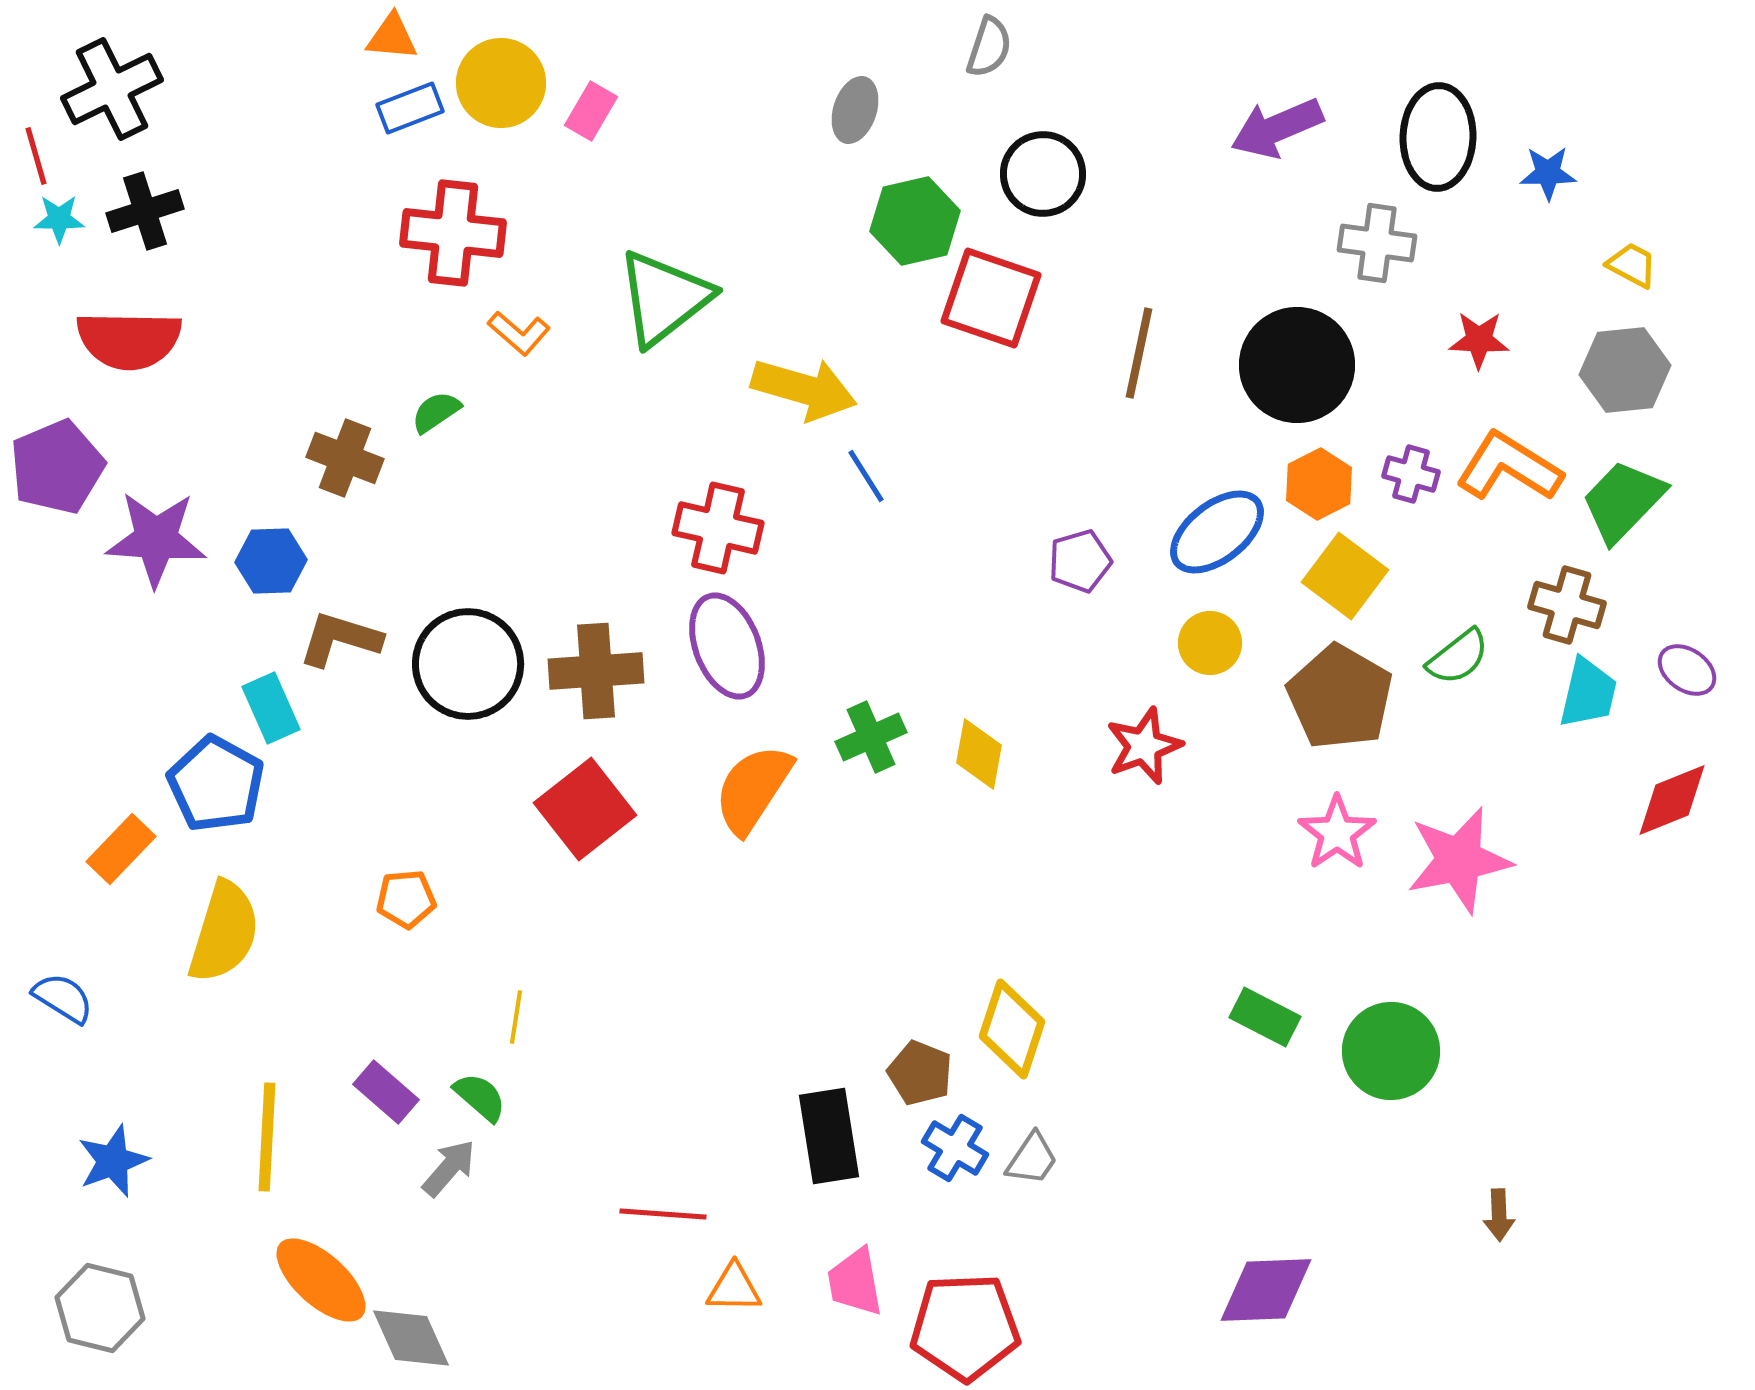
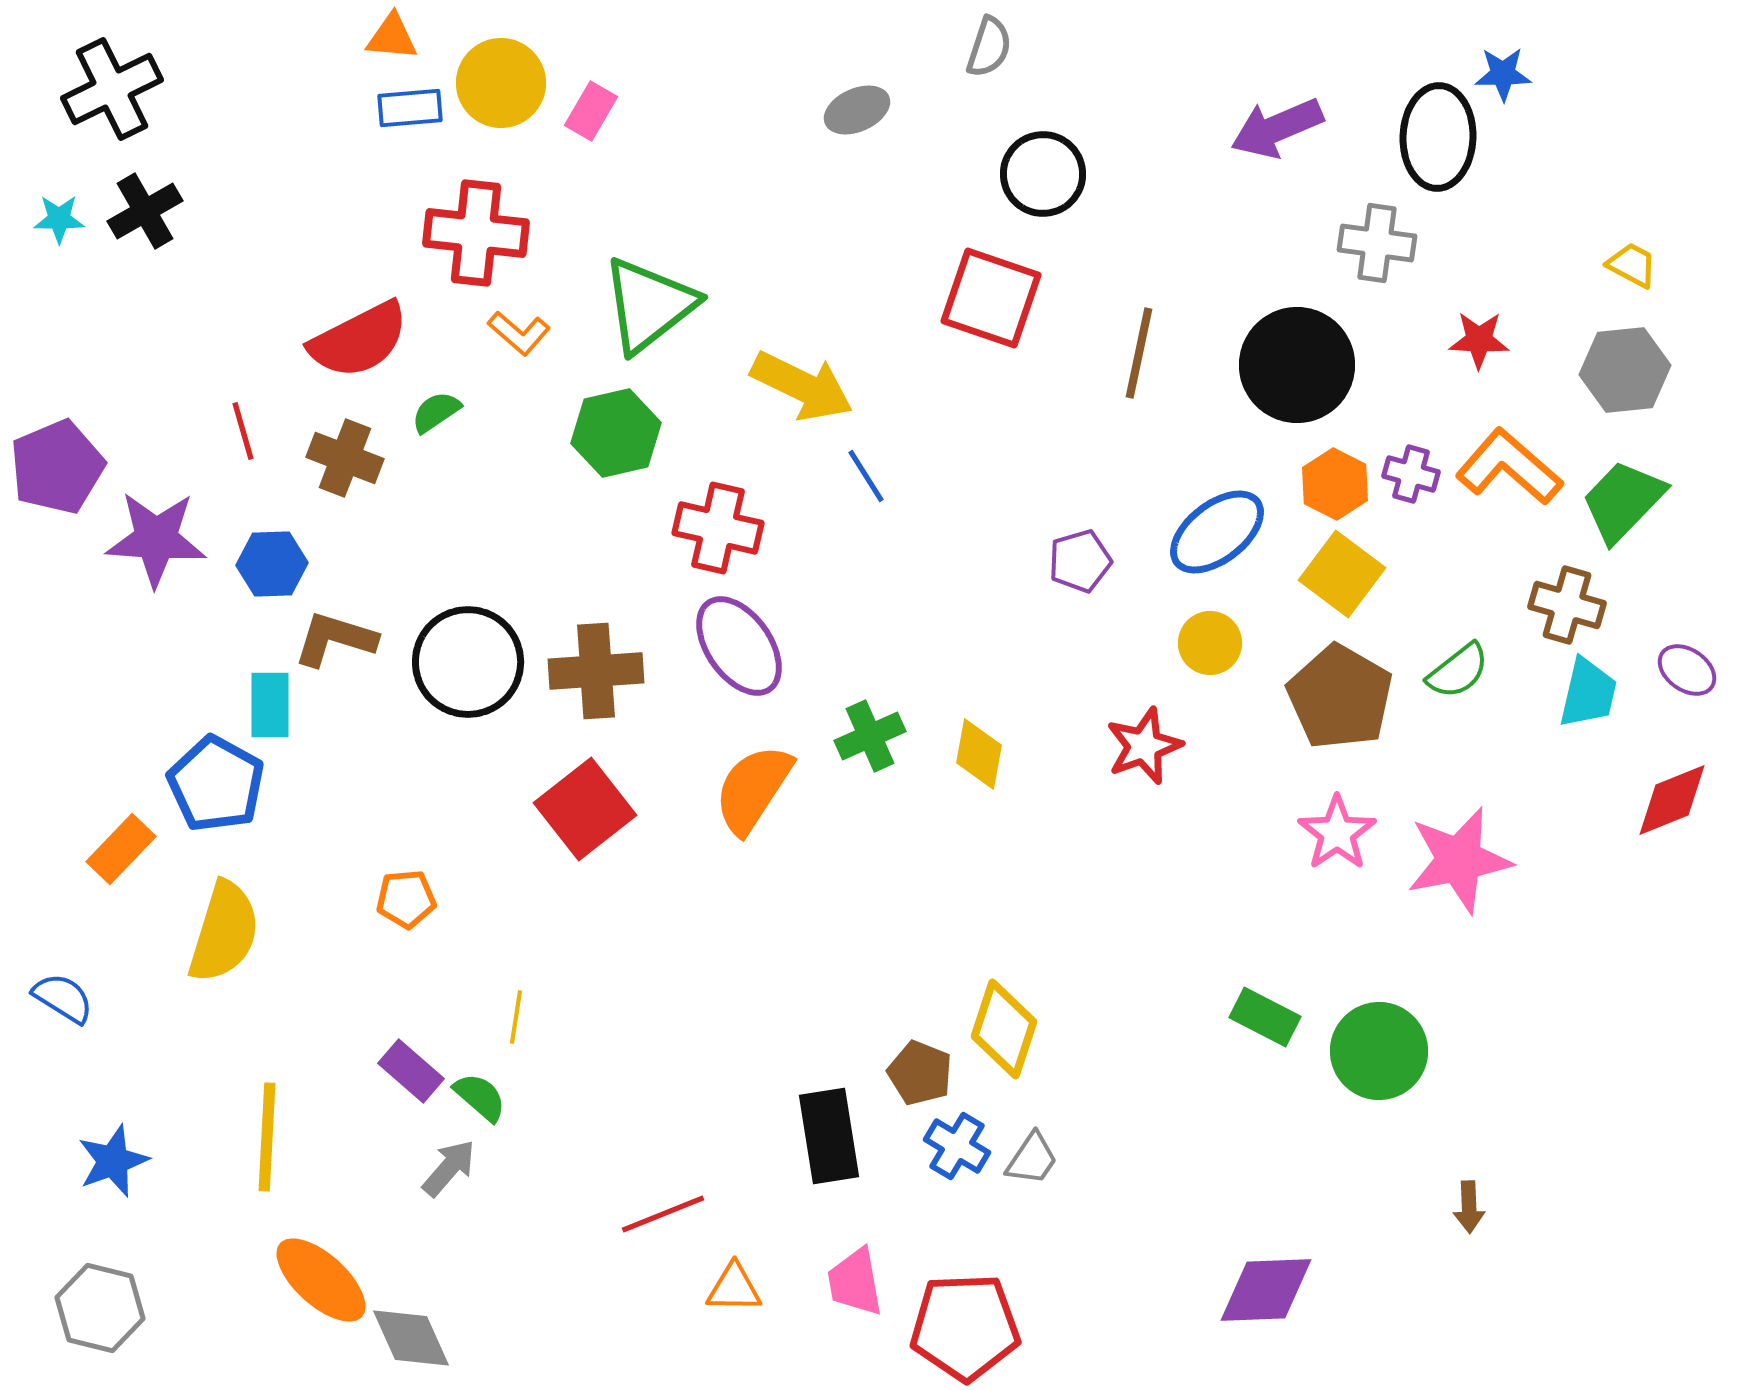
blue rectangle at (410, 108): rotated 16 degrees clockwise
gray ellipse at (855, 110): moved 2 px right; rotated 48 degrees clockwise
red line at (36, 156): moved 207 px right, 275 px down
blue star at (1548, 173): moved 45 px left, 99 px up
black cross at (145, 211): rotated 12 degrees counterclockwise
green hexagon at (915, 221): moved 299 px left, 212 px down
red cross at (453, 233): moved 23 px right
green triangle at (664, 298): moved 15 px left, 7 px down
red semicircle at (129, 340): moved 230 px right; rotated 28 degrees counterclockwise
yellow arrow at (804, 389): moved 2 px left, 3 px up; rotated 10 degrees clockwise
orange L-shape at (1509, 467): rotated 9 degrees clockwise
orange hexagon at (1319, 484): moved 16 px right; rotated 6 degrees counterclockwise
blue hexagon at (271, 561): moved 1 px right, 3 px down
yellow square at (1345, 576): moved 3 px left, 2 px up
brown L-shape at (340, 639): moved 5 px left
purple ellipse at (727, 646): moved 12 px right; rotated 14 degrees counterclockwise
green semicircle at (1458, 657): moved 14 px down
black circle at (468, 664): moved 2 px up
cyan rectangle at (271, 708): moved 1 px left, 3 px up; rotated 24 degrees clockwise
green cross at (871, 737): moved 1 px left, 1 px up
yellow diamond at (1012, 1029): moved 8 px left
green circle at (1391, 1051): moved 12 px left
purple rectangle at (386, 1092): moved 25 px right, 21 px up
blue cross at (955, 1148): moved 2 px right, 2 px up
red line at (663, 1214): rotated 26 degrees counterclockwise
brown arrow at (1499, 1215): moved 30 px left, 8 px up
